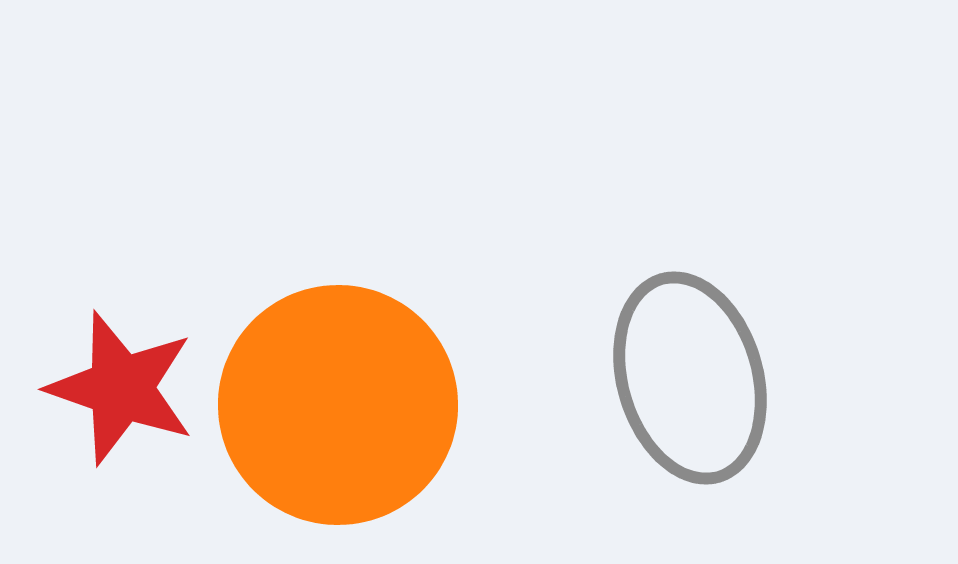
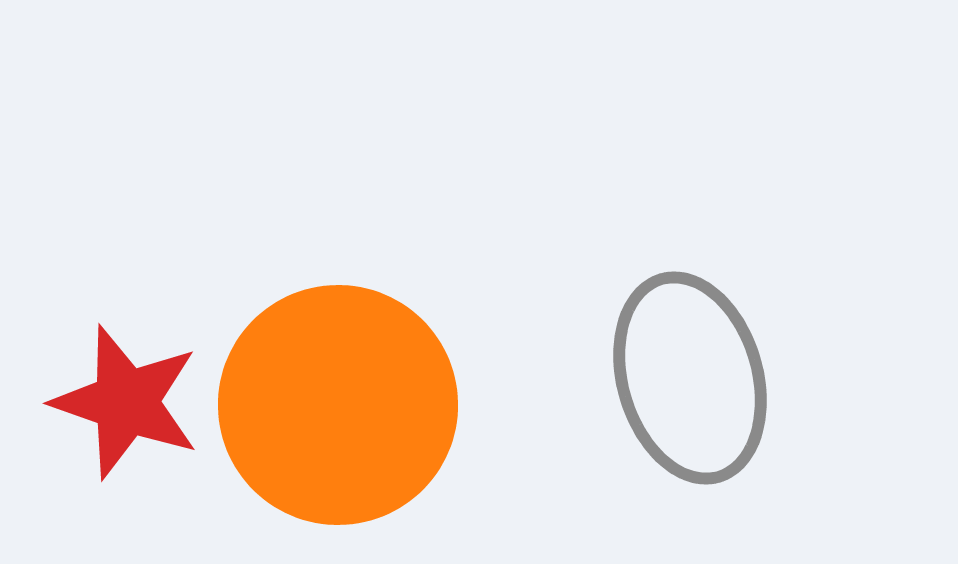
red star: moved 5 px right, 14 px down
